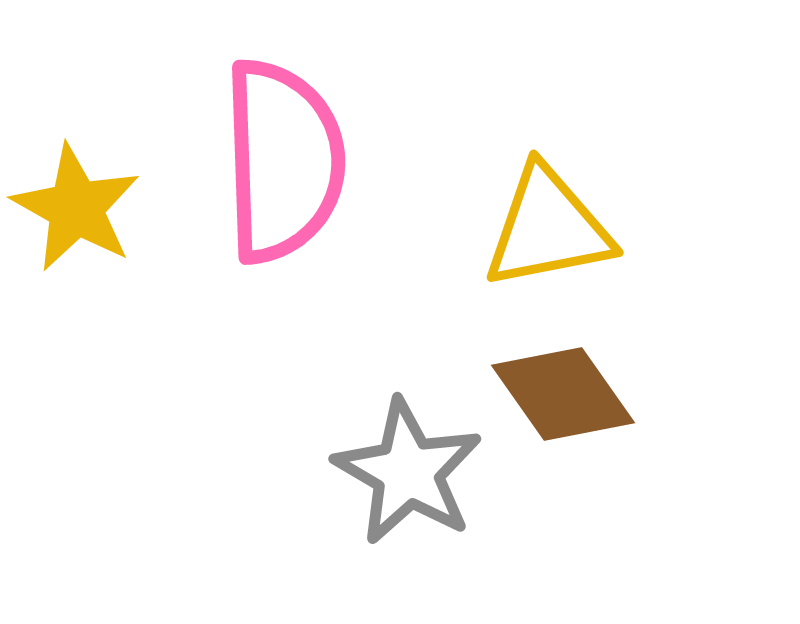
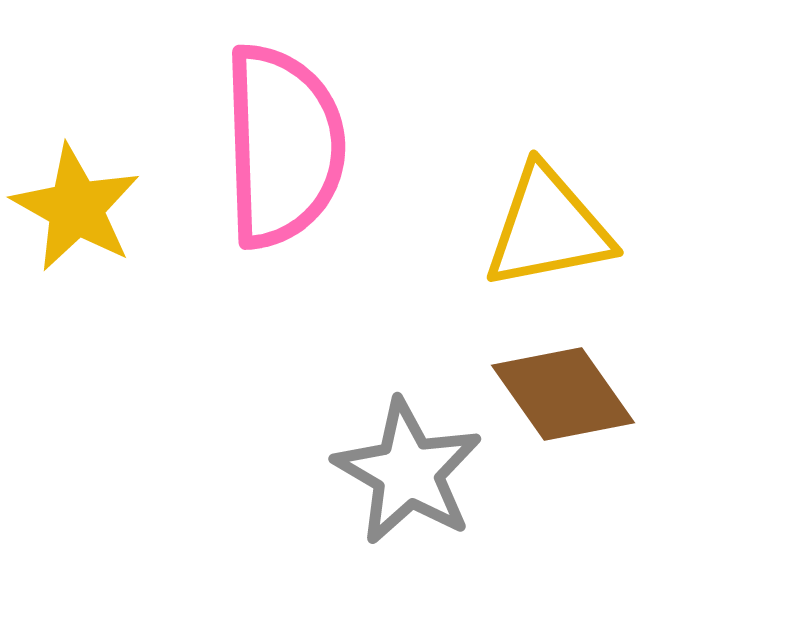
pink semicircle: moved 15 px up
